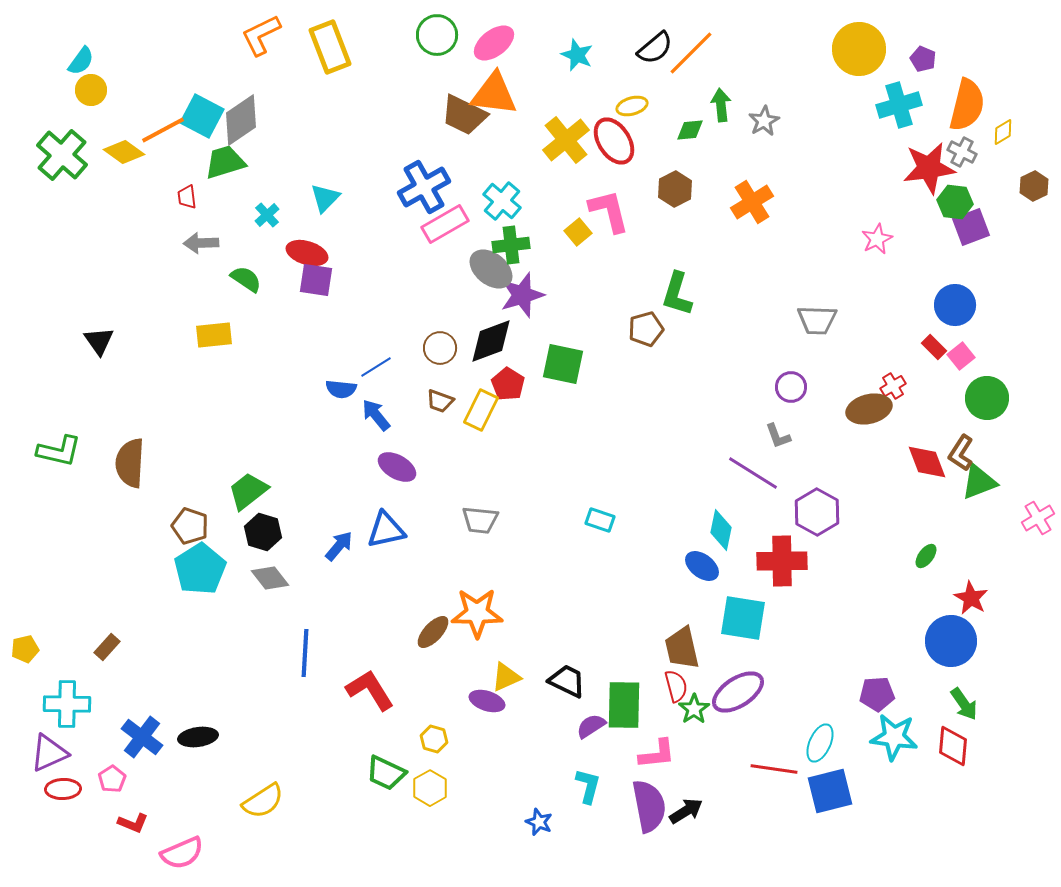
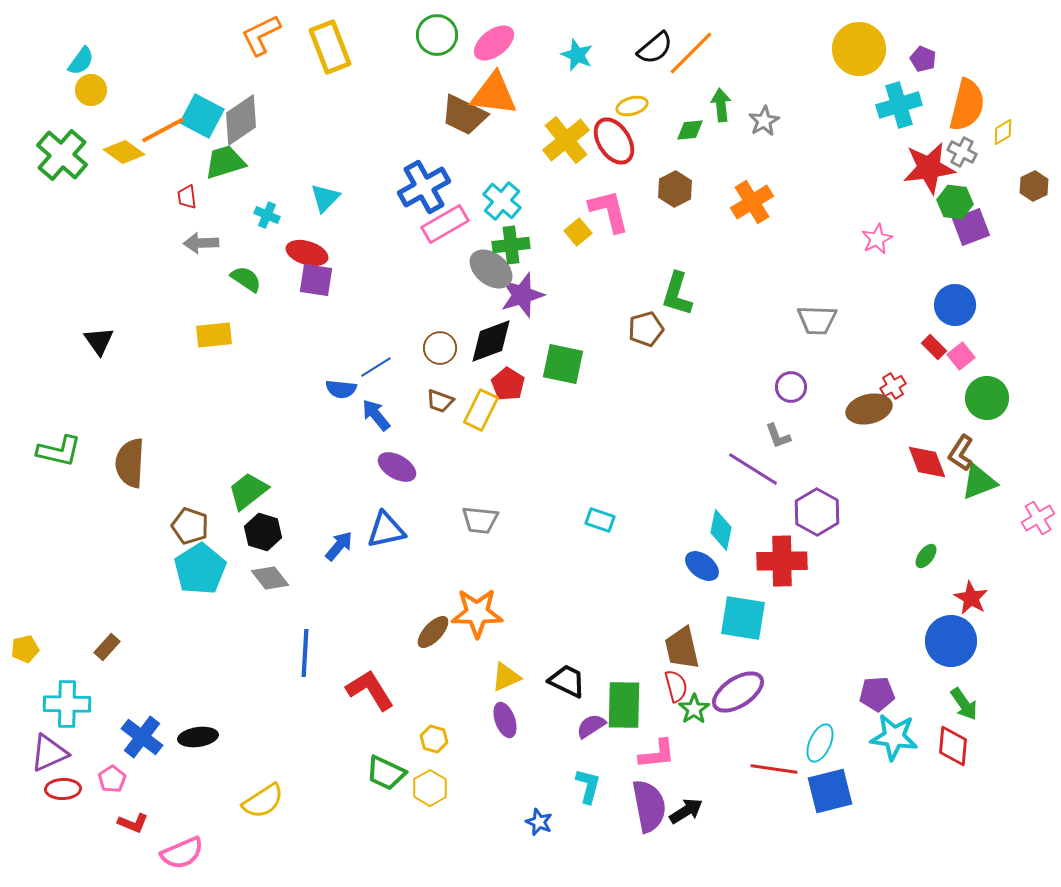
cyan cross at (267, 215): rotated 25 degrees counterclockwise
purple line at (753, 473): moved 4 px up
purple ellipse at (487, 701): moved 18 px right, 19 px down; rotated 52 degrees clockwise
